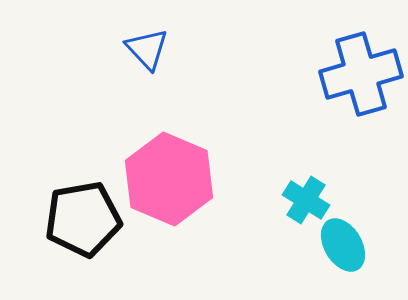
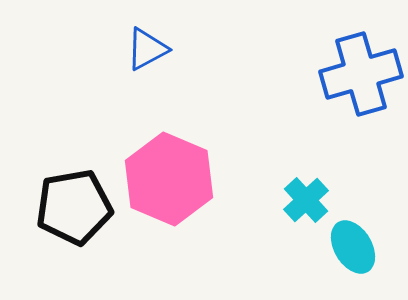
blue triangle: rotated 45 degrees clockwise
cyan cross: rotated 15 degrees clockwise
black pentagon: moved 9 px left, 12 px up
cyan ellipse: moved 10 px right, 2 px down
